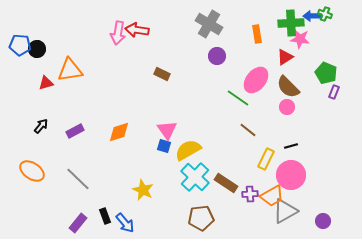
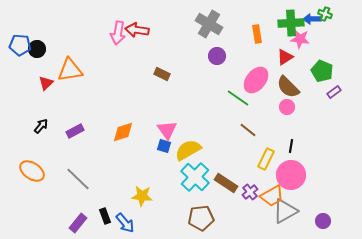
blue arrow at (312, 16): moved 3 px down
green pentagon at (326, 73): moved 4 px left, 2 px up
red triangle at (46, 83): rotated 28 degrees counterclockwise
purple rectangle at (334, 92): rotated 32 degrees clockwise
orange diamond at (119, 132): moved 4 px right
black line at (291, 146): rotated 64 degrees counterclockwise
yellow star at (143, 190): moved 1 px left, 6 px down; rotated 20 degrees counterclockwise
purple cross at (250, 194): moved 2 px up; rotated 35 degrees counterclockwise
